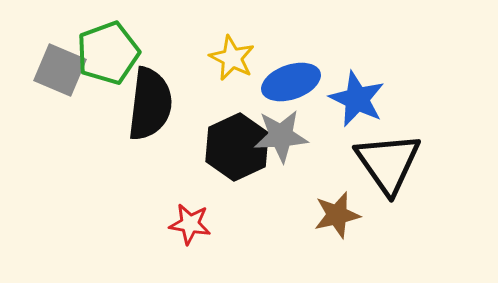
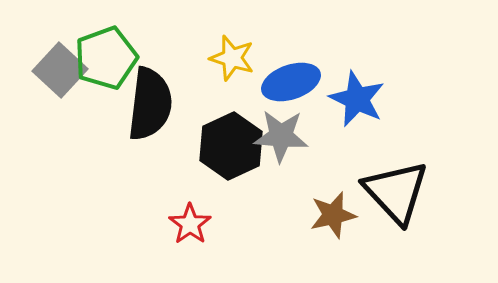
green pentagon: moved 2 px left, 5 px down
yellow star: rotated 9 degrees counterclockwise
gray square: rotated 20 degrees clockwise
gray star: rotated 8 degrees clockwise
black hexagon: moved 6 px left, 1 px up
black triangle: moved 8 px right, 29 px down; rotated 8 degrees counterclockwise
brown star: moved 4 px left
red star: rotated 27 degrees clockwise
